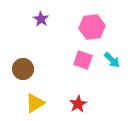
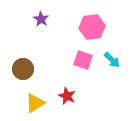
red star: moved 11 px left, 8 px up; rotated 18 degrees counterclockwise
